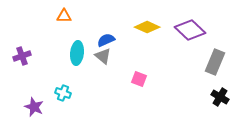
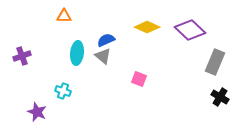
cyan cross: moved 2 px up
purple star: moved 3 px right, 5 px down
